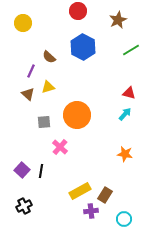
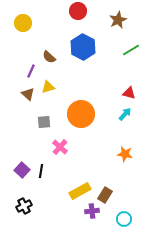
orange circle: moved 4 px right, 1 px up
purple cross: moved 1 px right
